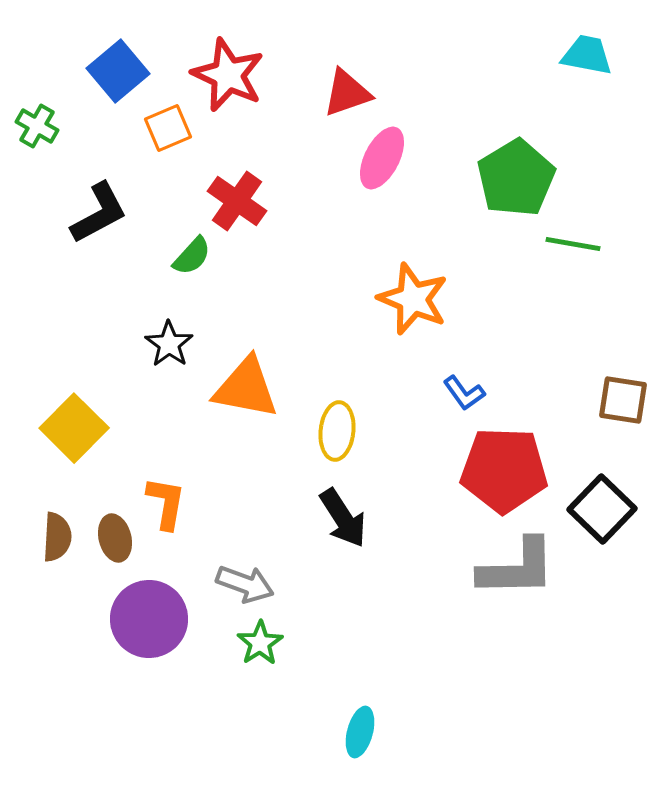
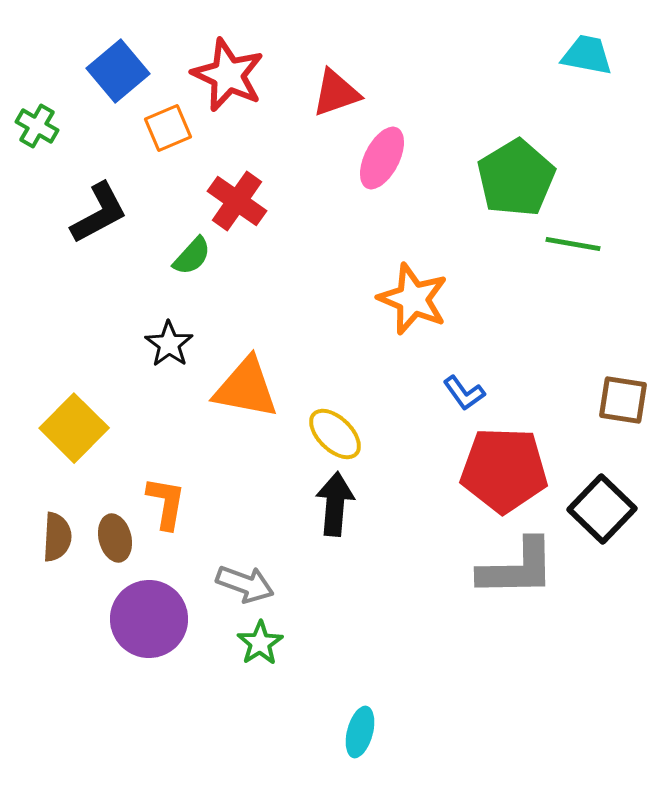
red triangle: moved 11 px left
yellow ellipse: moved 2 px left, 3 px down; rotated 52 degrees counterclockwise
black arrow: moved 8 px left, 14 px up; rotated 142 degrees counterclockwise
